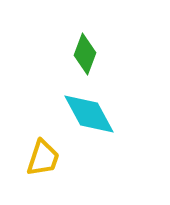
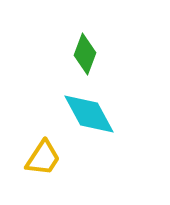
yellow trapezoid: rotated 15 degrees clockwise
